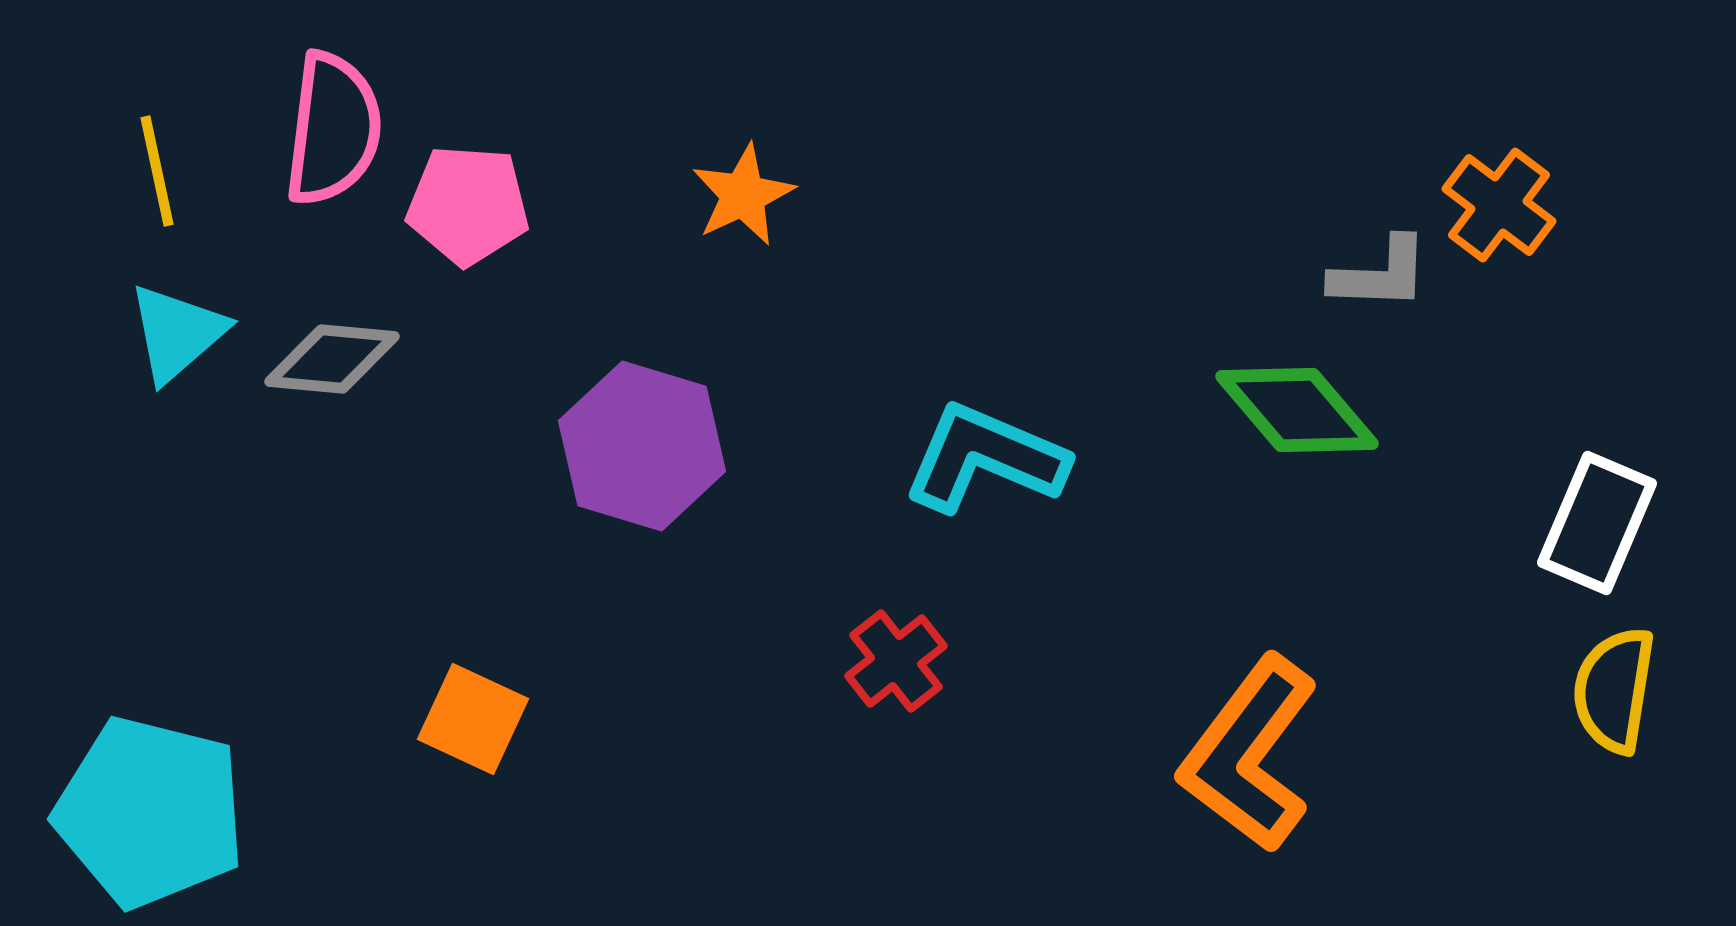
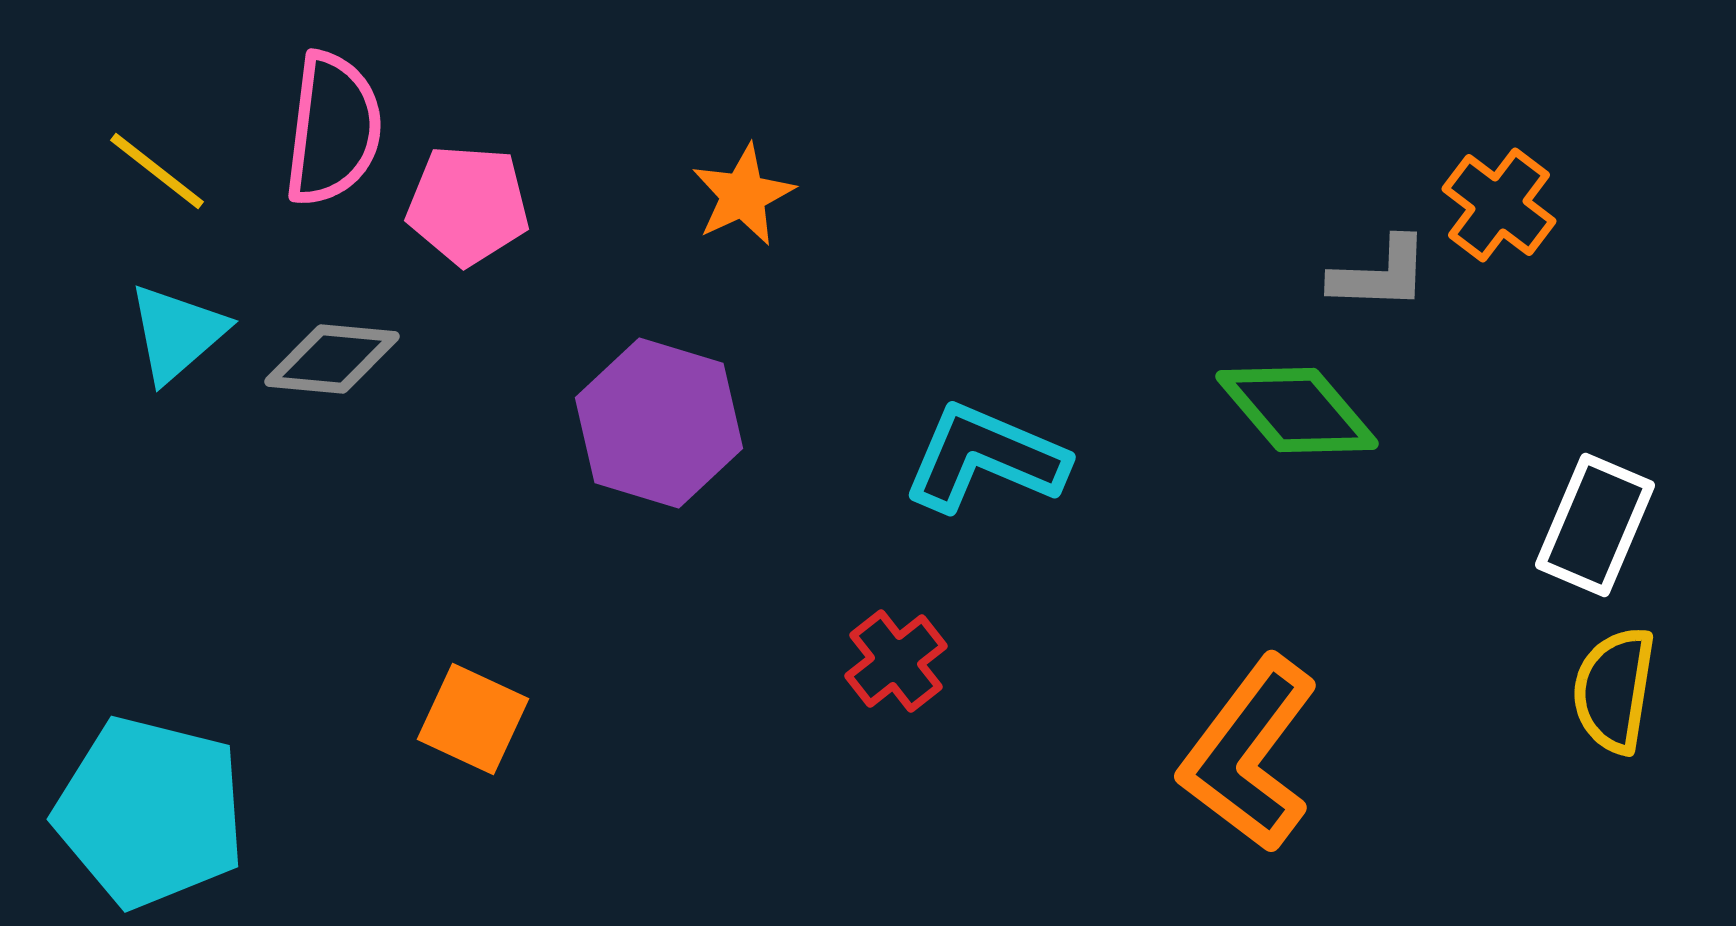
yellow line: rotated 40 degrees counterclockwise
purple hexagon: moved 17 px right, 23 px up
white rectangle: moved 2 px left, 2 px down
